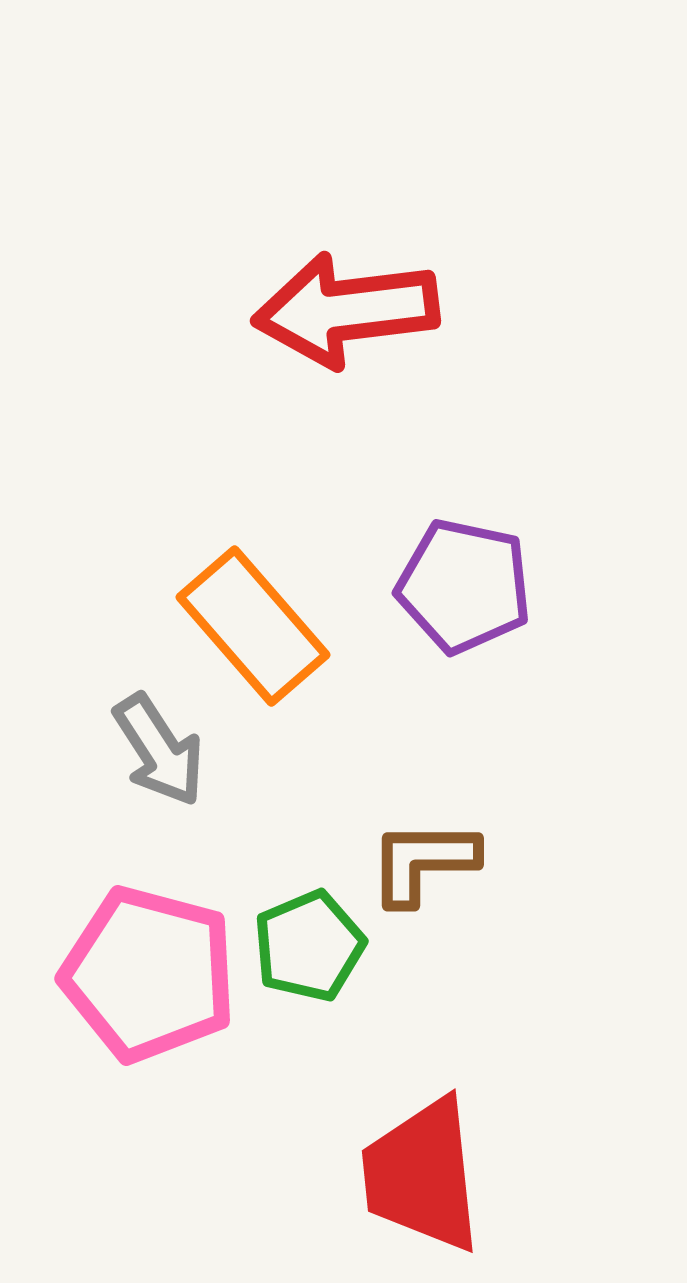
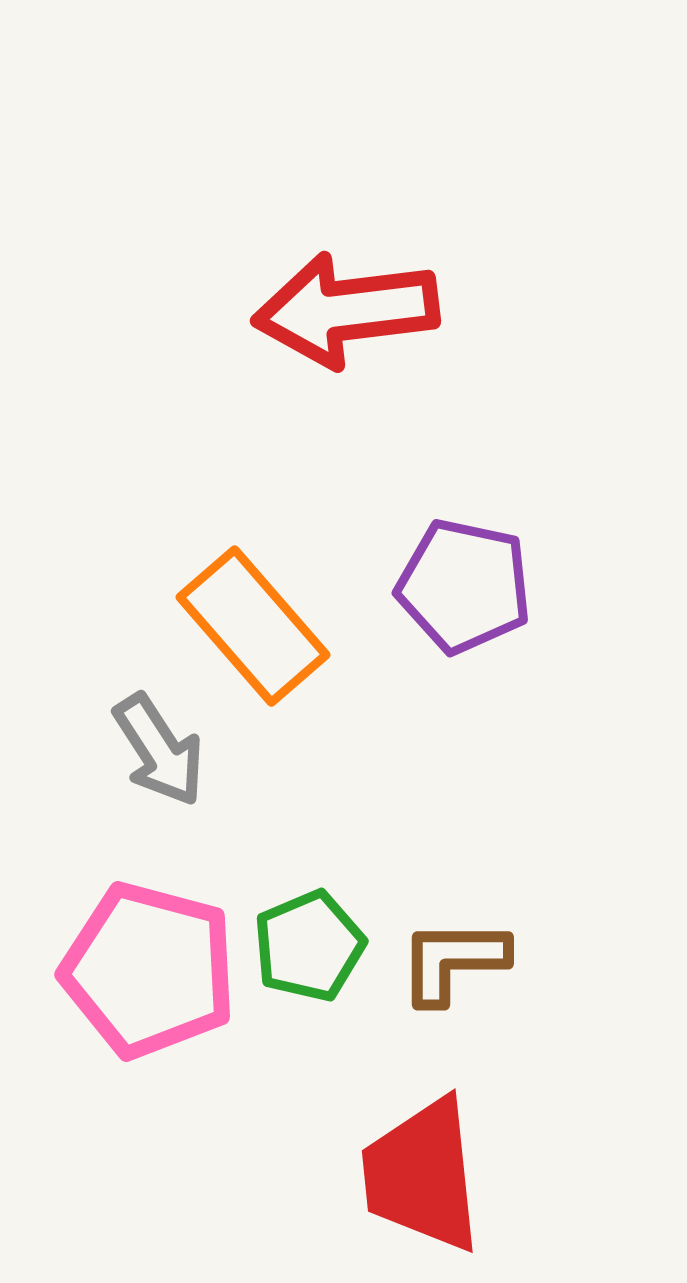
brown L-shape: moved 30 px right, 99 px down
pink pentagon: moved 4 px up
